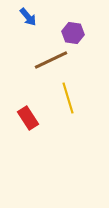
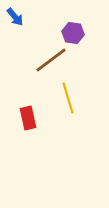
blue arrow: moved 13 px left
brown line: rotated 12 degrees counterclockwise
red rectangle: rotated 20 degrees clockwise
